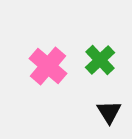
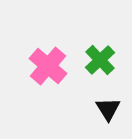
black triangle: moved 1 px left, 3 px up
